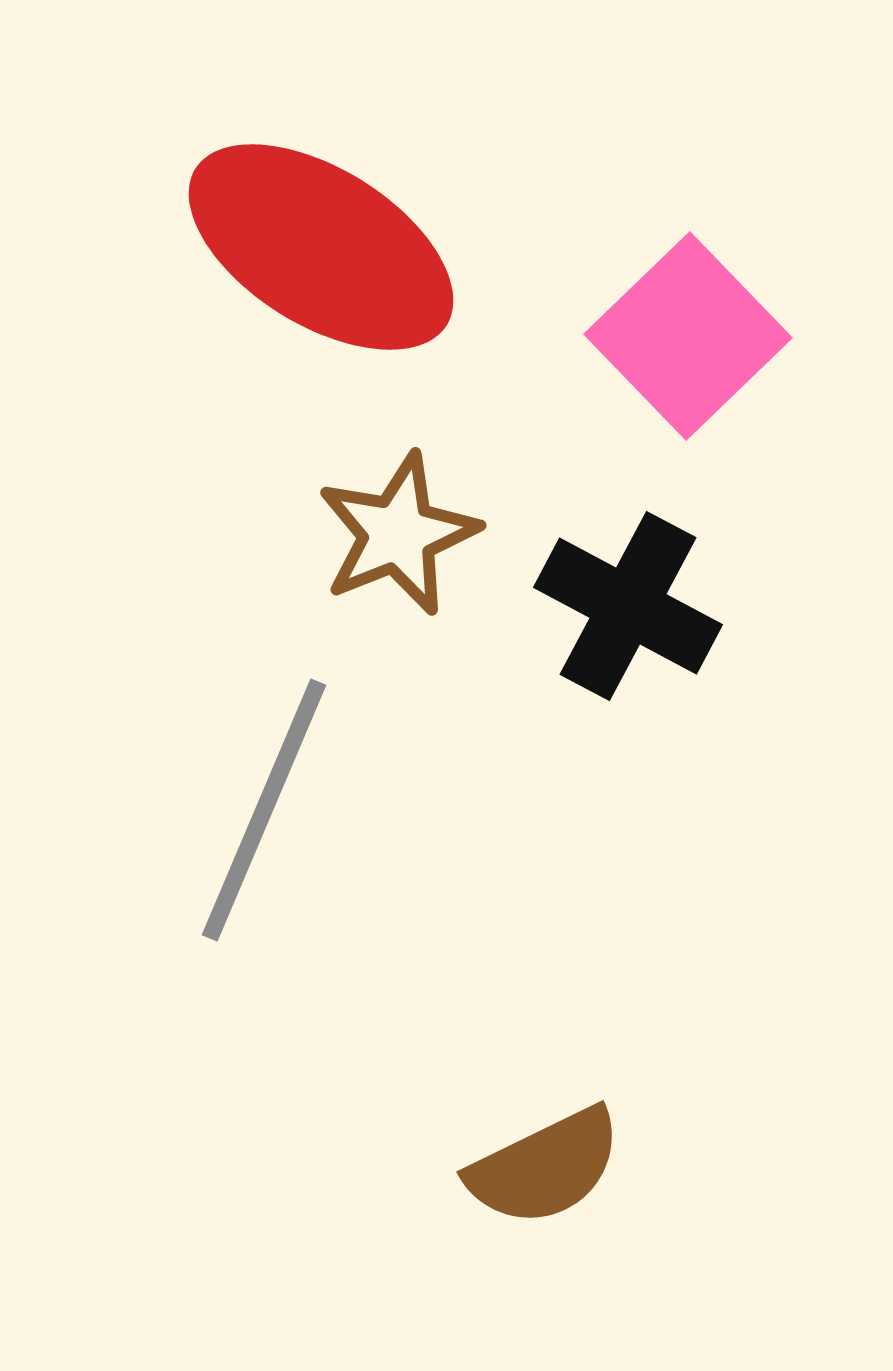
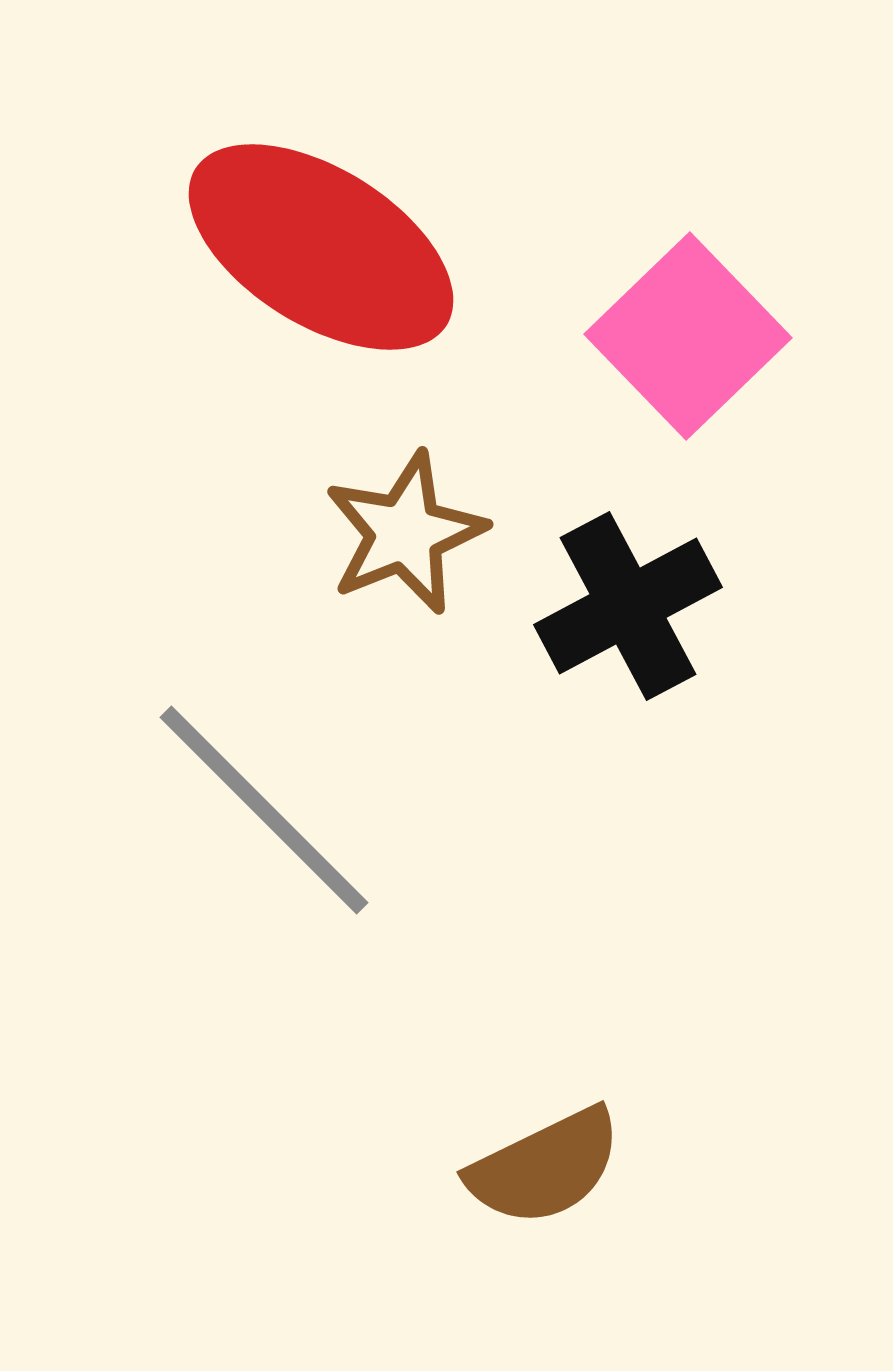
brown star: moved 7 px right, 1 px up
black cross: rotated 34 degrees clockwise
gray line: rotated 68 degrees counterclockwise
